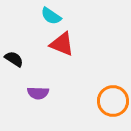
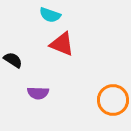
cyan semicircle: moved 1 px left, 1 px up; rotated 15 degrees counterclockwise
black semicircle: moved 1 px left, 1 px down
orange circle: moved 1 px up
